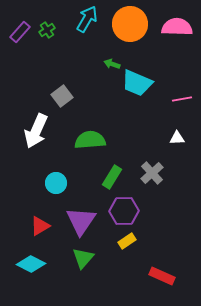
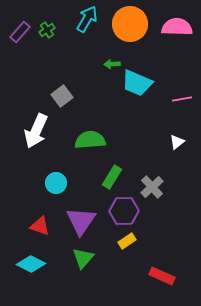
green arrow: rotated 21 degrees counterclockwise
white triangle: moved 4 px down; rotated 35 degrees counterclockwise
gray cross: moved 14 px down
red triangle: rotated 50 degrees clockwise
